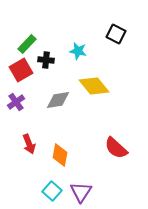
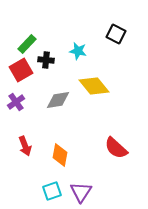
red arrow: moved 4 px left, 2 px down
cyan square: rotated 30 degrees clockwise
